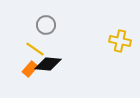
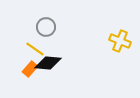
gray circle: moved 2 px down
yellow cross: rotated 10 degrees clockwise
black diamond: moved 1 px up
